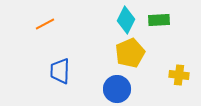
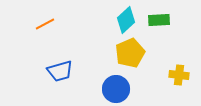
cyan diamond: rotated 20 degrees clockwise
blue trapezoid: rotated 108 degrees counterclockwise
blue circle: moved 1 px left
